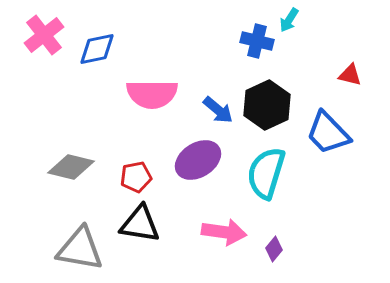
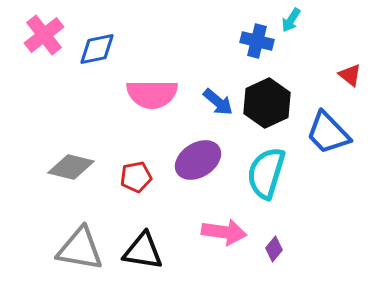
cyan arrow: moved 2 px right
red triangle: rotated 25 degrees clockwise
black hexagon: moved 2 px up
blue arrow: moved 8 px up
black triangle: moved 3 px right, 27 px down
